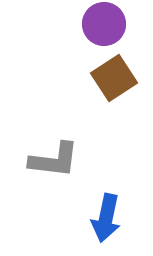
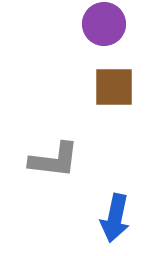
brown square: moved 9 px down; rotated 33 degrees clockwise
blue arrow: moved 9 px right
